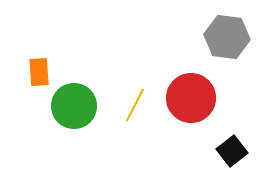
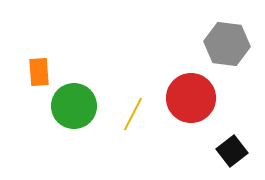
gray hexagon: moved 7 px down
yellow line: moved 2 px left, 9 px down
